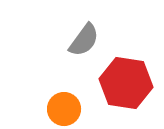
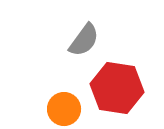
red hexagon: moved 9 px left, 5 px down
